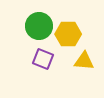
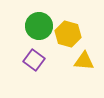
yellow hexagon: rotated 15 degrees clockwise
purple square: moved 9 px left, 1 px down; rotated 15 degrees clockwise
